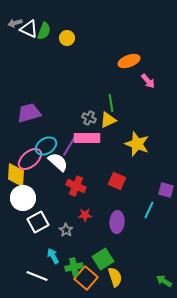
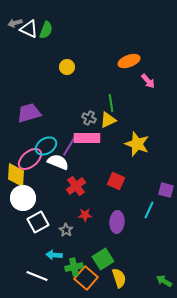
green semicircle: moved 2 px right, 1 px up
yellow circle: moved 29 px down
white semicircle: rotated 20 degrees counterclockwise
red square: moved 1 px left
red cross: rotated 30 degrees clockwise
cyan arrow: moved 1 px right, 1 px up; rotated 56 degrees counterclockwise
yellow semicircle: moved 4 px right, 1 px down
